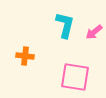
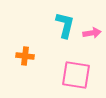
pink arrow: moved 2 px left, 1 px down; rotated 150 degrees counterclockwise
pink square: moved 1 px right, 2 px up
